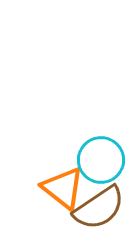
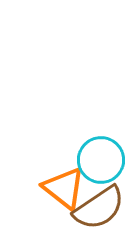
orange triangle: moved 1 px right
